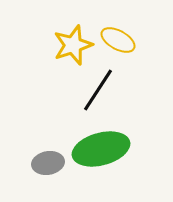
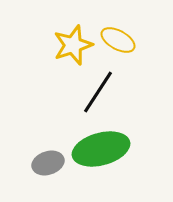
black line: moved 2 px down
gray ellipse: rotated 8 degrees counterclockwise
